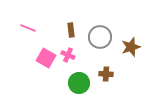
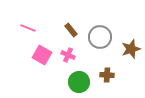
brown rectangle: rotated 32 degrees counterclockwise
brown star: moved 2 px down
pink square: moved 4 px left, 3 px up
brown cross: moved 1 px right, 1 px down
green circle: moved 1 px up
